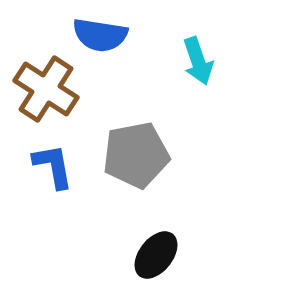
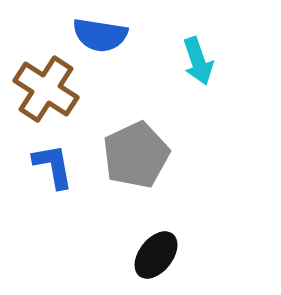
gray pentagon: rotated 14 degrees counterclockwise
